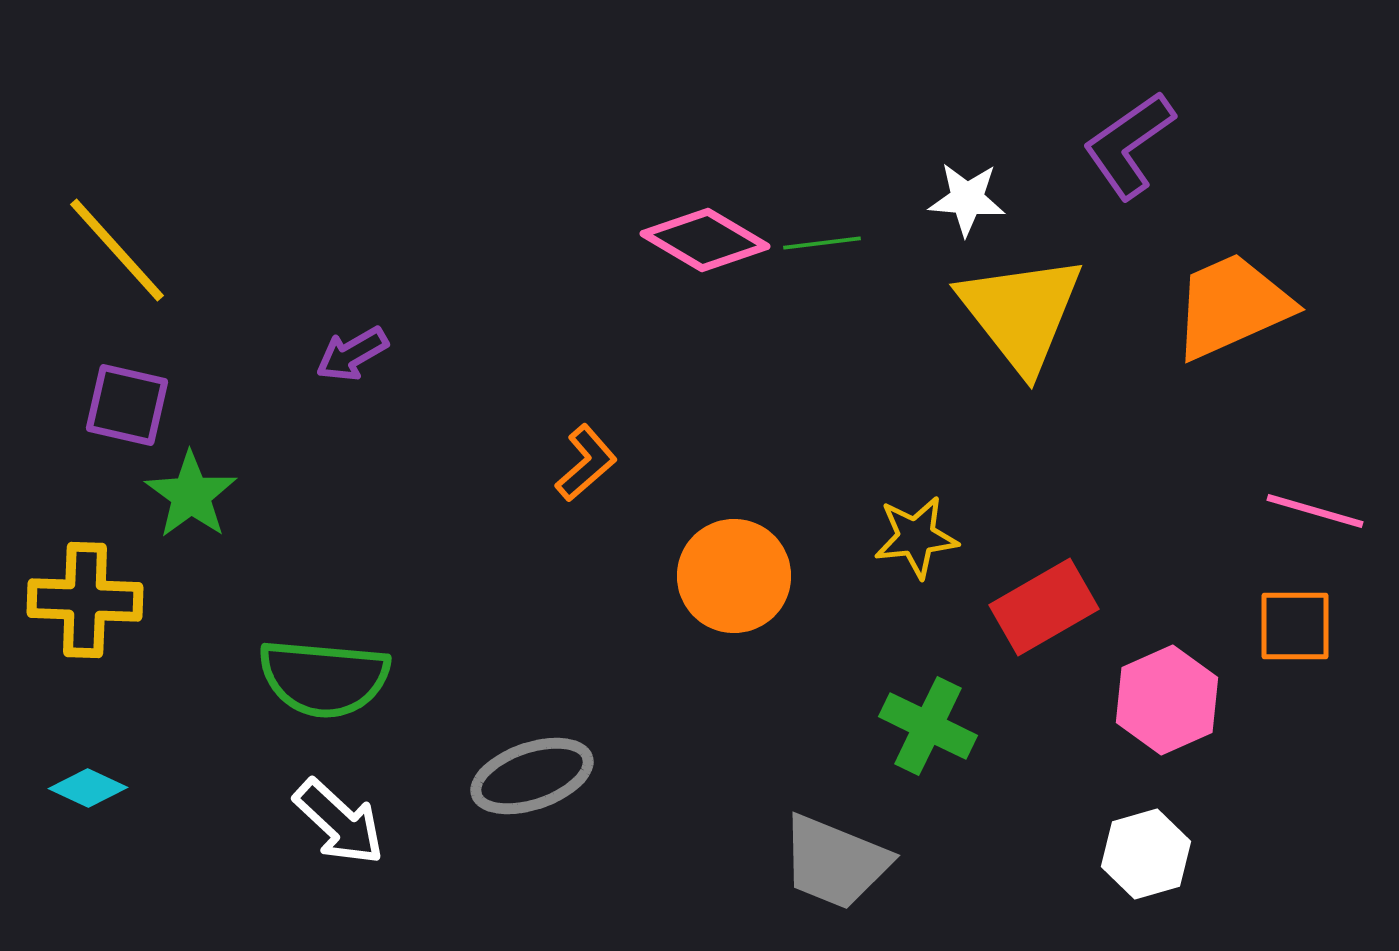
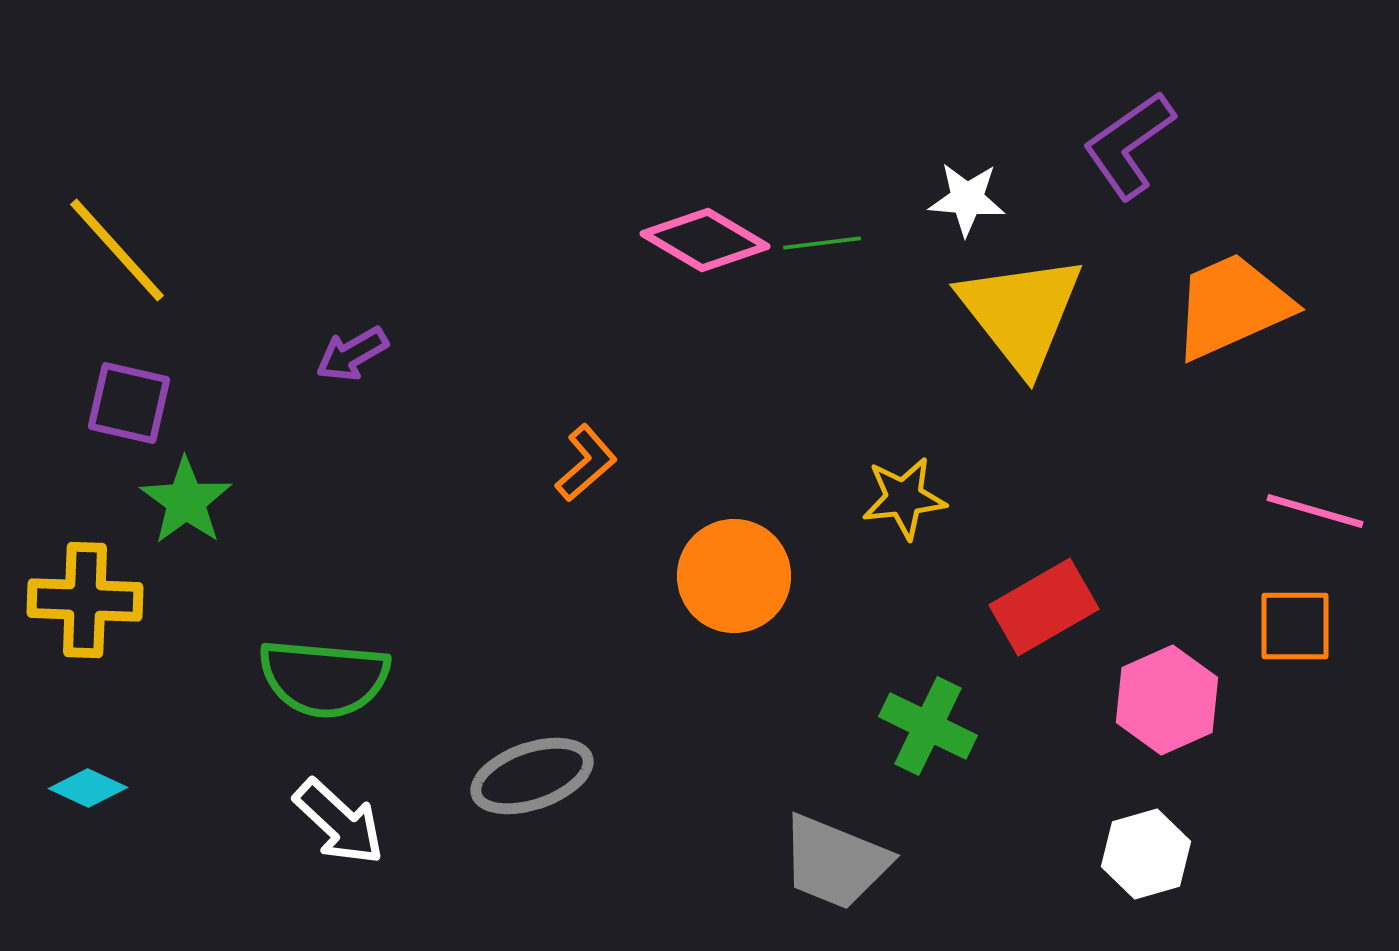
purple square: moved 2 px right, 2 px up
green star: moved 5 px left, 6 px down
yellow star: moved 12 px left, 39 px up
